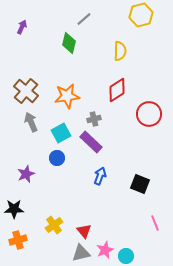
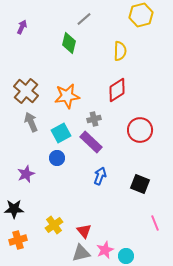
red circle: moved 9 px left, 16 px down
